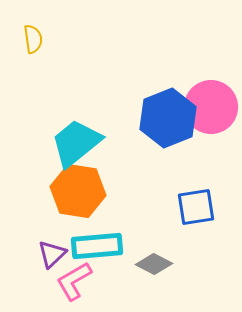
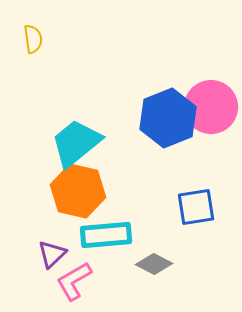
orange hexagon: rotated 4 degrees clockwise
cyan rectangle: moved 9 px right, 11 px up
